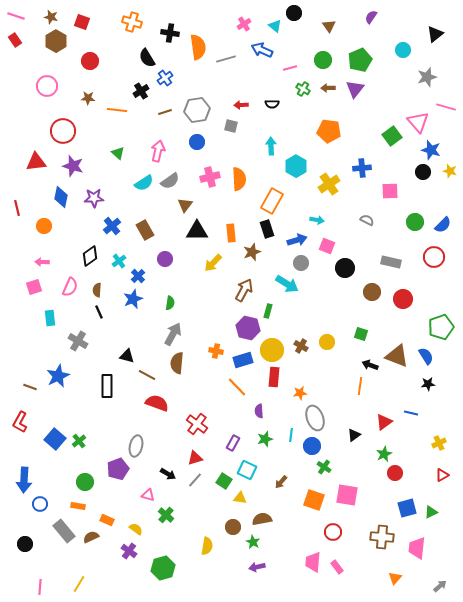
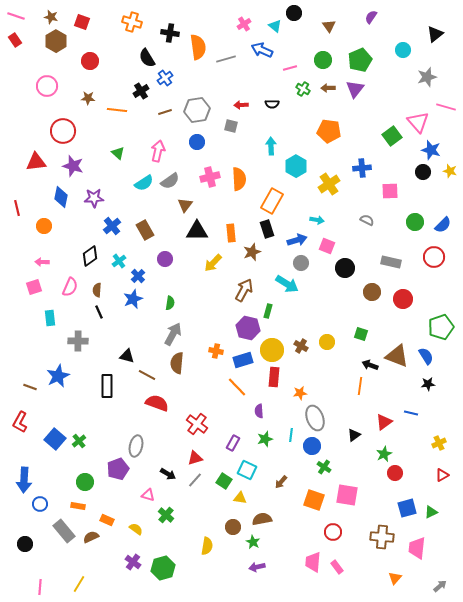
gray cross at (78, 341): rotated 30 degrees counterclockwise
purple cross at (129, 551): moved 4 px right, 11 px down
